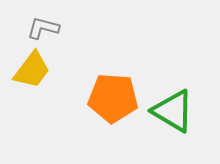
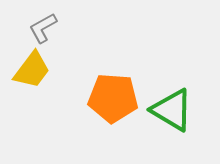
gray L-shape: rotated 44 degrees counterclockwise
green triangle: moved 1 px left, 1 px up
